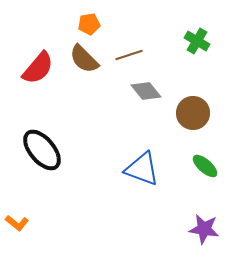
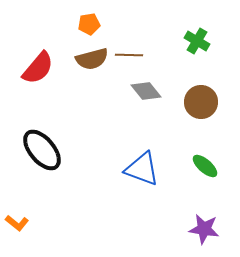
brown line: rotated 20 degrees clockwise
brown semicircle: moved 8 px right; rotated 60 degrees counterclockwise
brown circle: moved 8 px right, 11 px up
